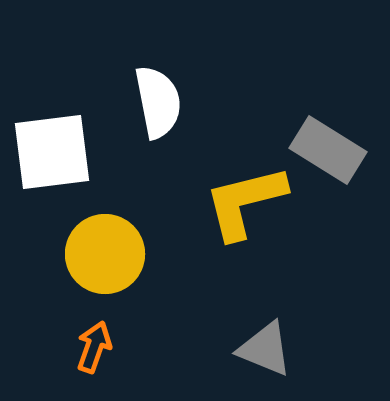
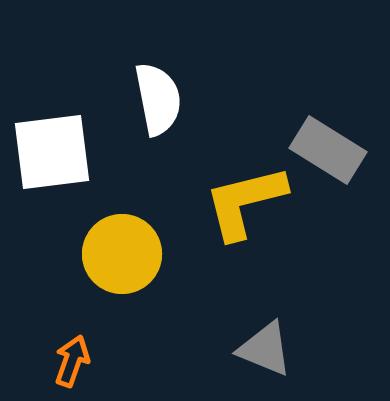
white semicircle: moved 3 px up
yellow circle: moved 17 px right
orange arrow: moved 22 px left, 14 px down
